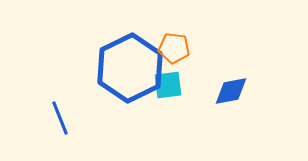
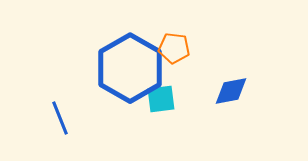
blue hexagon: rotated 4 degrees counterclockwise
cyan square: moved 7 px left, 14 px down
